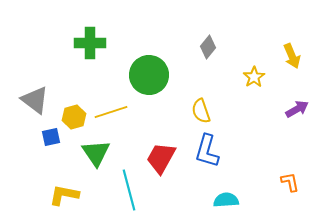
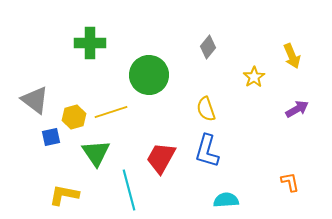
yellow semicircle: moved 5 px right, 2 px up
